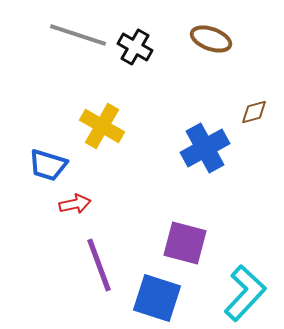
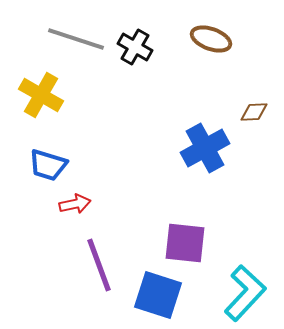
gray line: moved 2 px left, 4 px down
brown diamond: rotated 12 degrees clockwise
yellow cross: moved 61 px left, 31 px up
purple square: rotated 9 degrees counterclockwise
blue square: moved 1 px right, 3 px up
